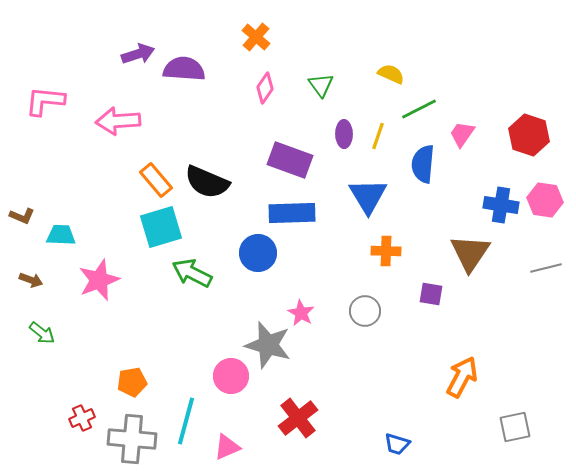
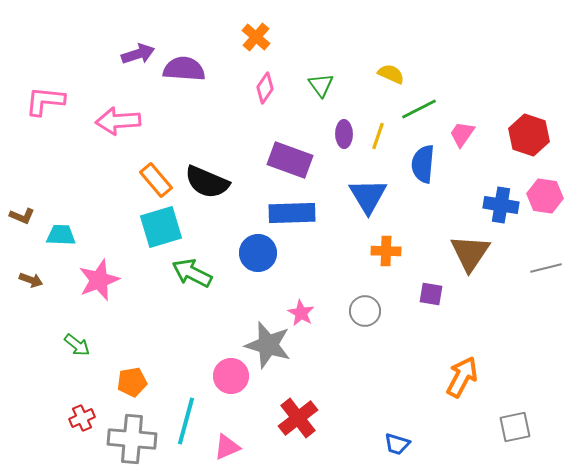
pink hexagon at (545, 200): moved 4 px up
green arrow at (42, 333): moved 35 px right, 12 px down
